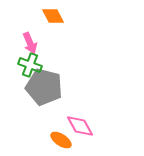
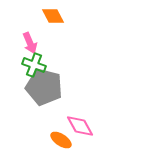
green cross: moved 4 px right
